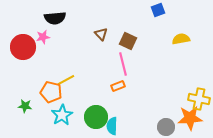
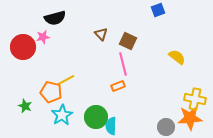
black semicircle: rotated 10 degrees counterclockwise
yellow semicircle: moved 4 px left, 18 px down; rotated 48 degrees clockwise
yellow cross: moved 4 px left
green star: rotated 16 degrees clockwise
cyan semicircle: moved 1 px left
